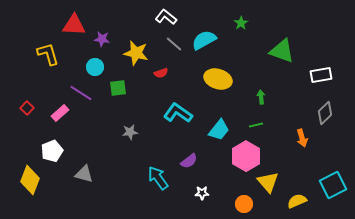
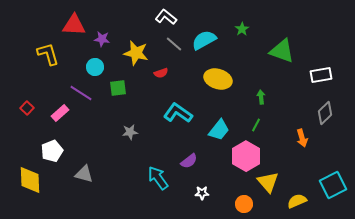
green star: moved 1 px right, 6 px down
green line: rotated 48 degrees counterclockwise
yellow diamond: rotated 24 degrees counterclockwise
